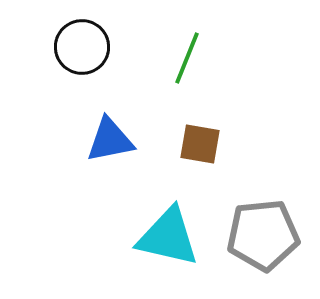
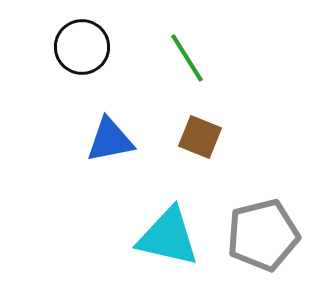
green line: rotated 54 degrees counterclockwise
brown square: moved 7 px up; rotated 12 degrees clockwise
gray pentagon: rotated 8 degrees counterclockwise
